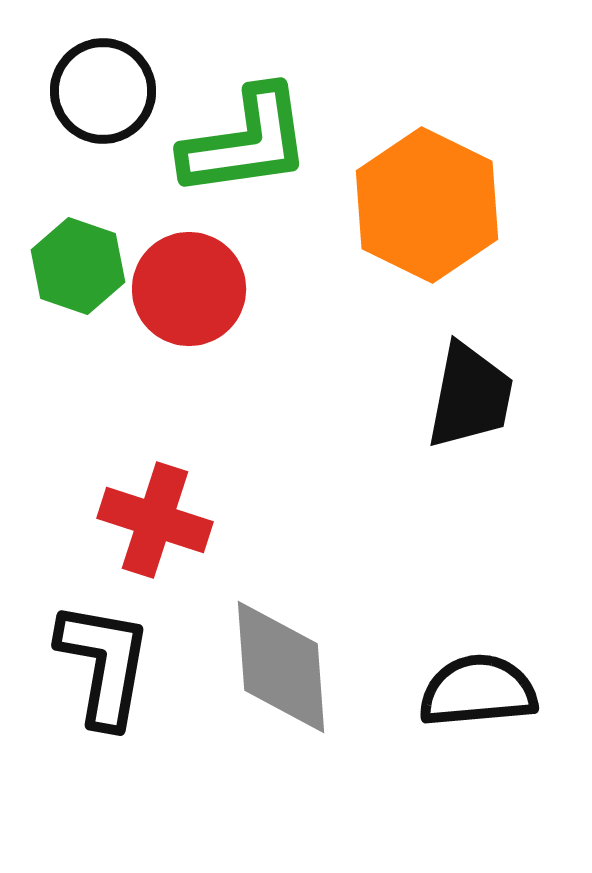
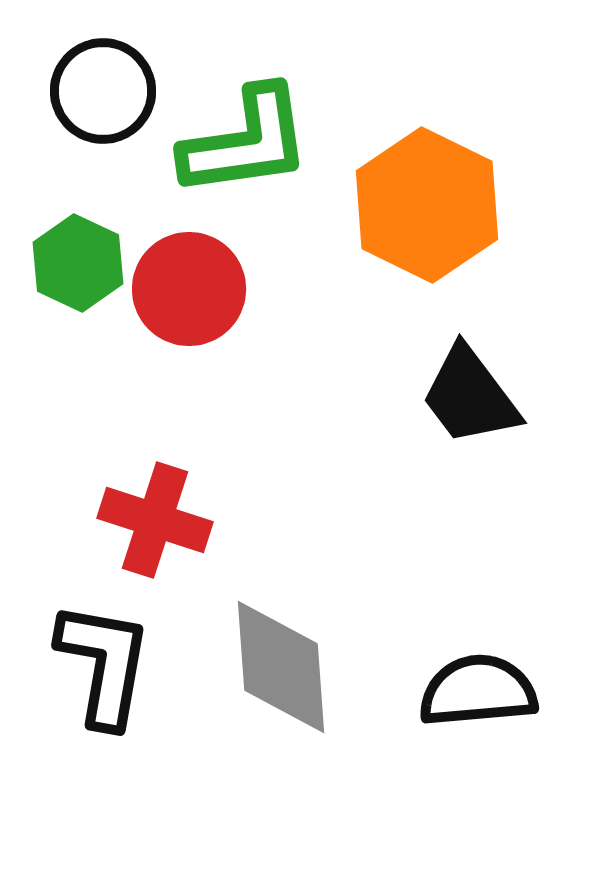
green hexagon: moved 3 px up; rotated 6 degrees clockwise
black trapezoid: rotated 132 degrees clockwise
